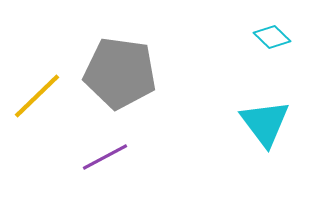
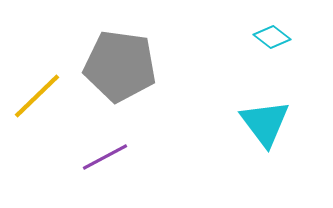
cyan diamond: rotated 6 degrees counterclockwise
gray pentagon: moved 7 px up
